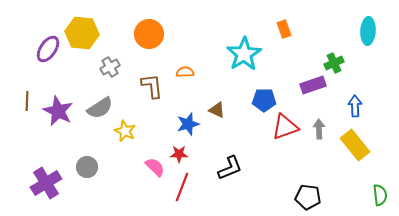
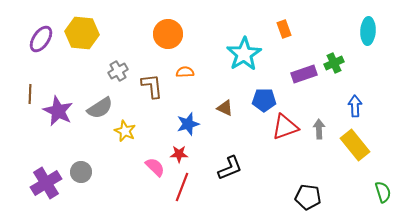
orange circle: moved 19 px right
purple ellipse: moved 7 px left, 10 px up
gray cross: moved 8 px right, 4 px down
purple rectangle: moved 9 px left, 11 px up
brown line: moved 3 px right, 7 px up
brown triangle: moved 8 px right, 2 px up
gray circle: moved 6 px left, 5 px down
green semicircle: moved 3 px right, 3 px up; rotated 10 degrees counterclockwise
